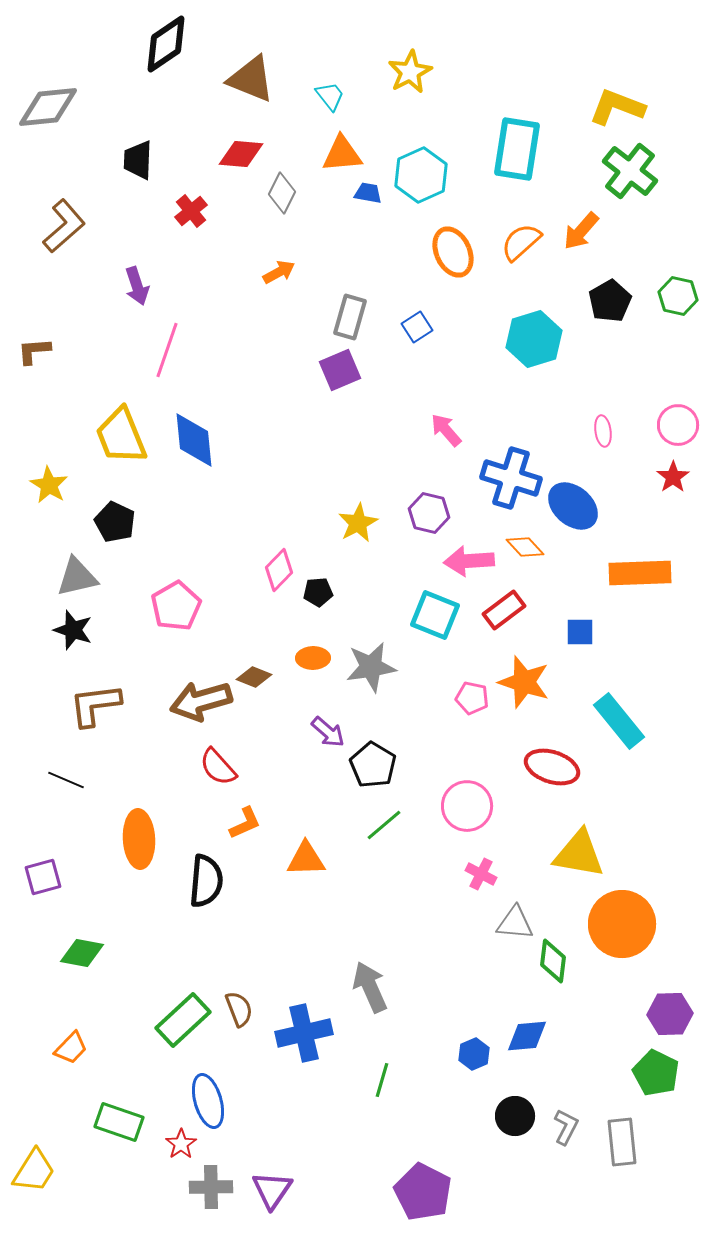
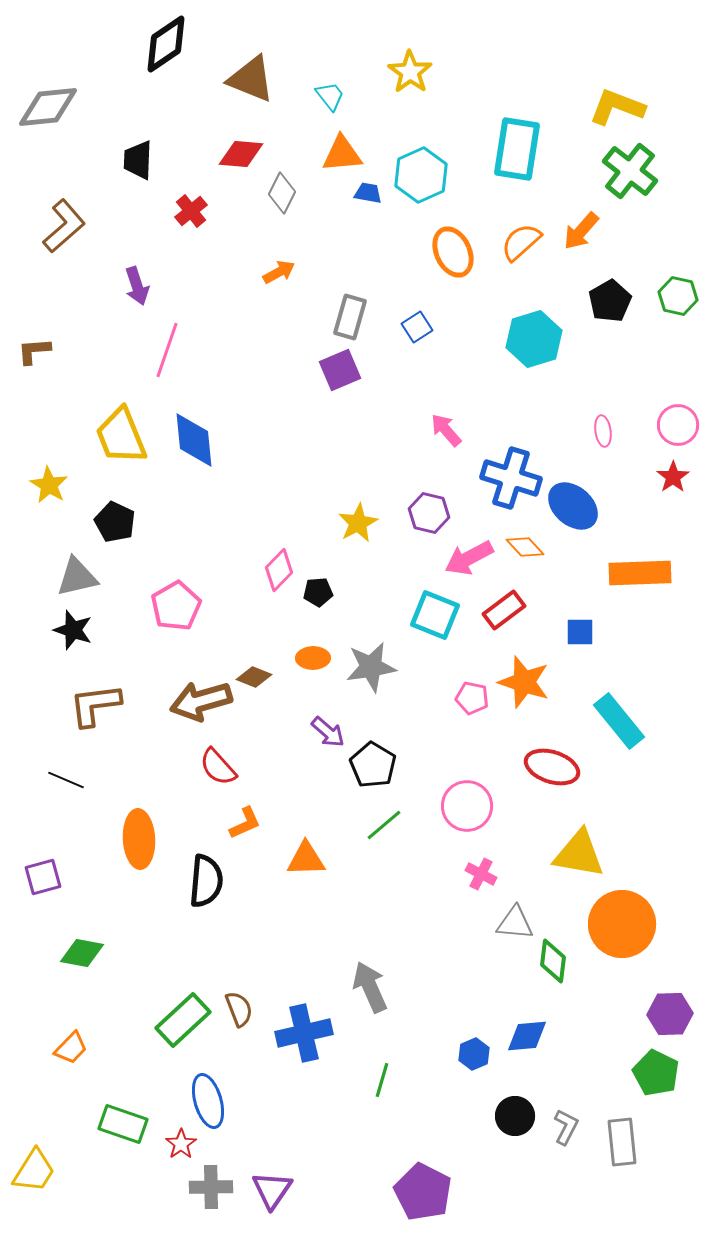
yellow star at (410, 72): rotated 9 degrees counterclockwise
pink arrow at (469, 561): moved 3 px up; rotated 24 degrees counterclockwise
green rectangle at (119, 1122): moved 4 px right, 2 px down
